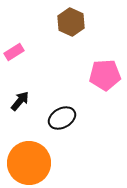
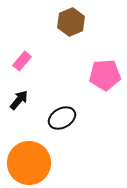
brown hexagon: rotated 12 degrees clockwise
pink rectangle: moved 8 px right, 9 px down; rotated 18 degrees counterclockwise
black arrow: moved 1 px left, 1 px up
